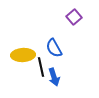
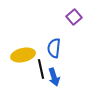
blue semicircle: rotated 36 degrees clockwise
yellow ellipse: rotated 10 degrees counterclockwise
black line: moved 2 px down
